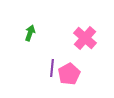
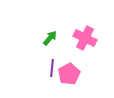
green arrow: moved 20 px right, 5 px down; rotated 21 degrees clockwise
pink cross: rotated 15 degrees counterclockwise
